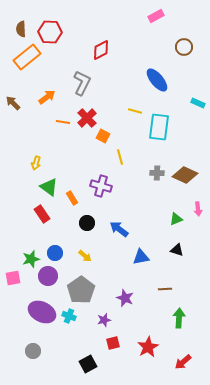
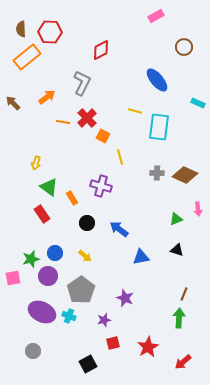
brown line at (165, 289): moved 19 px right, 5 px down; rotated 64 degrees counterclockwise
